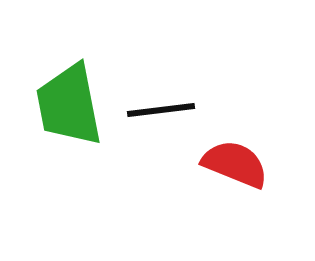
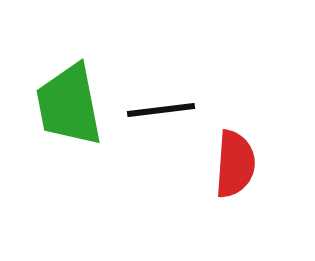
red semicircle: rotated 72 degrees clockwise
